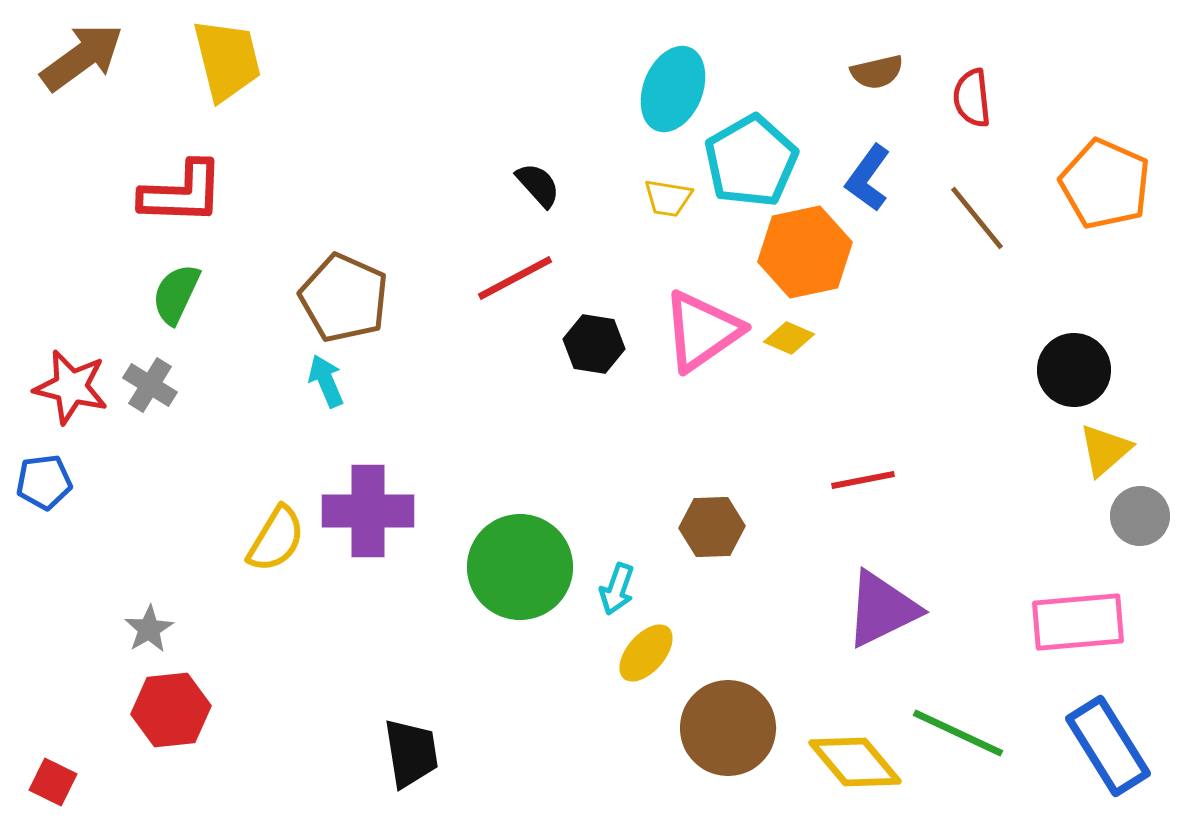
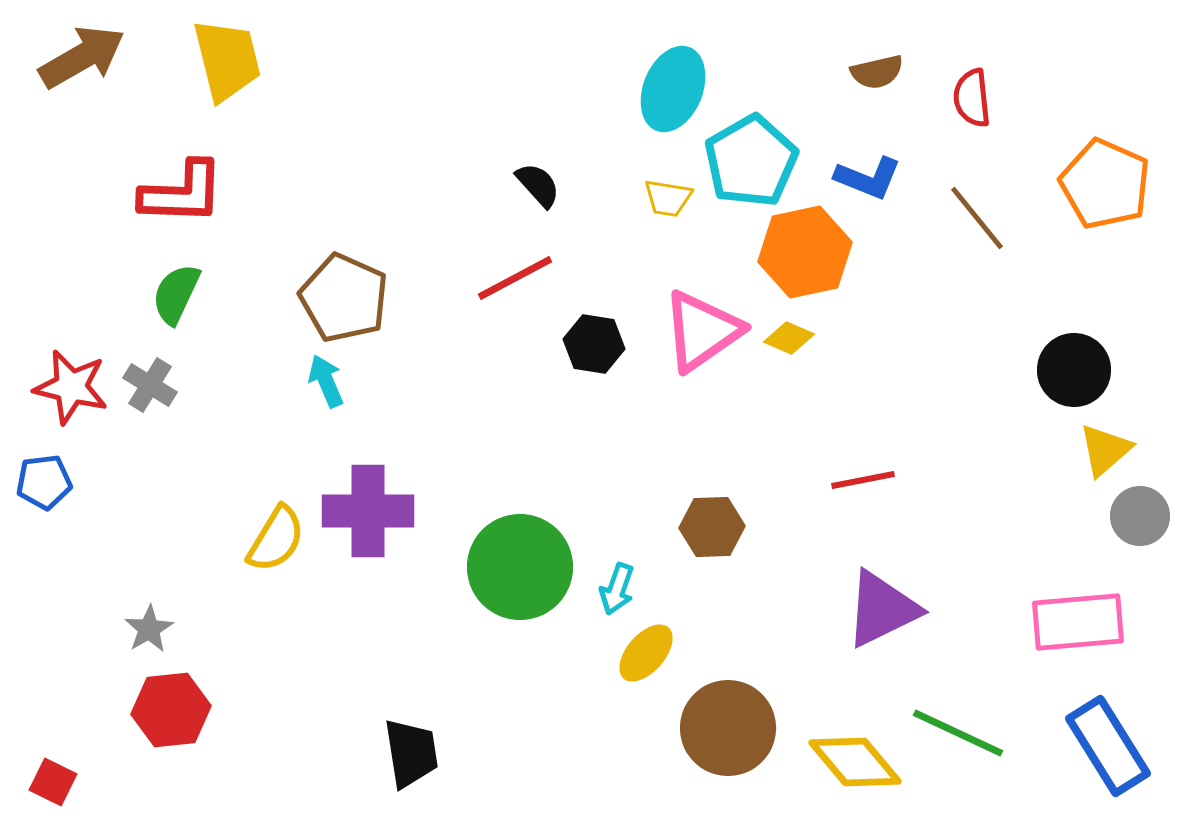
brown arrow at (82, 57): rotated 6 degrees clockwise
blue L-shape at (868, 178): rotated 104 degrees counterclockwise
